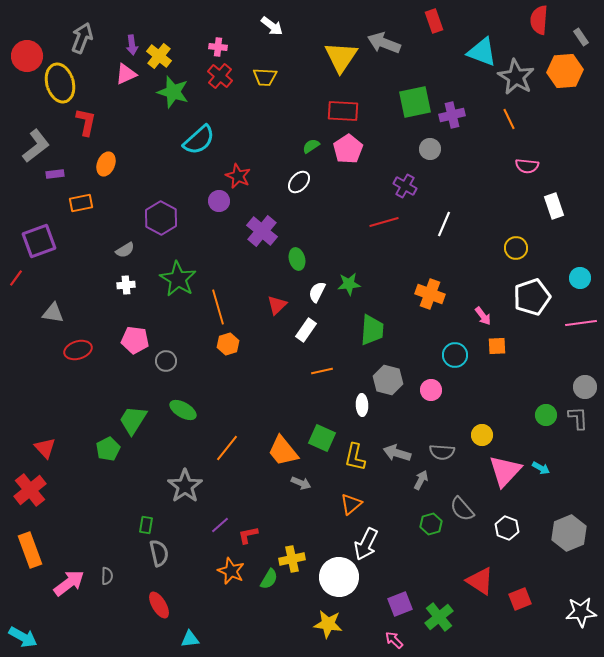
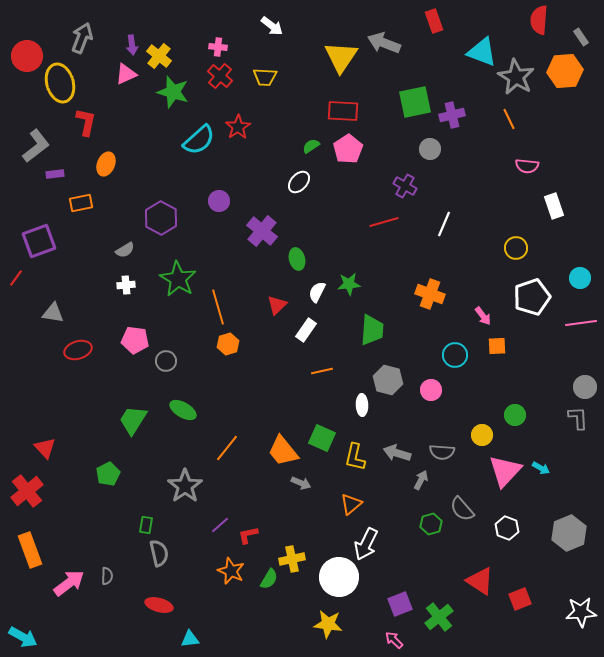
red star at (238, 176): moved 49 px up; rotated 15 degrees clockwise
green circle at (546, 415): moved 31 px left
green pentagon at (108, 449): moved 25 px down
red cross at (30, 490): moved 3 px left, 1 px down
red ellipse at (159, 605): rotated 44 degrees counterclockwise
